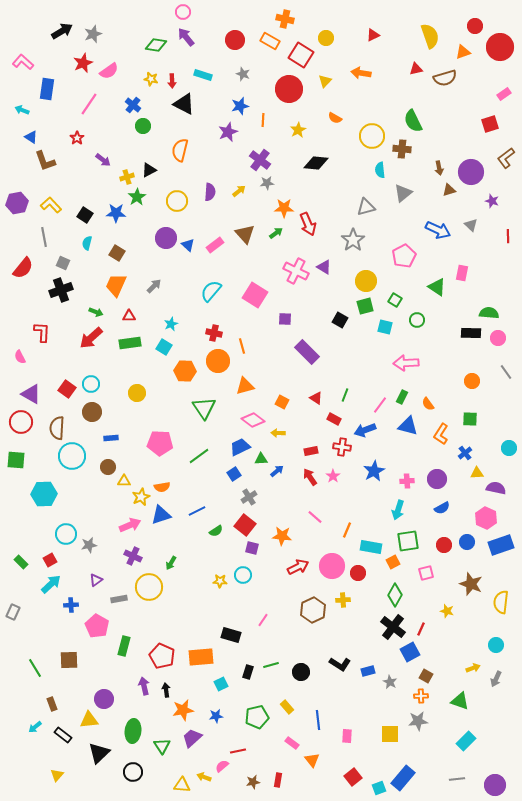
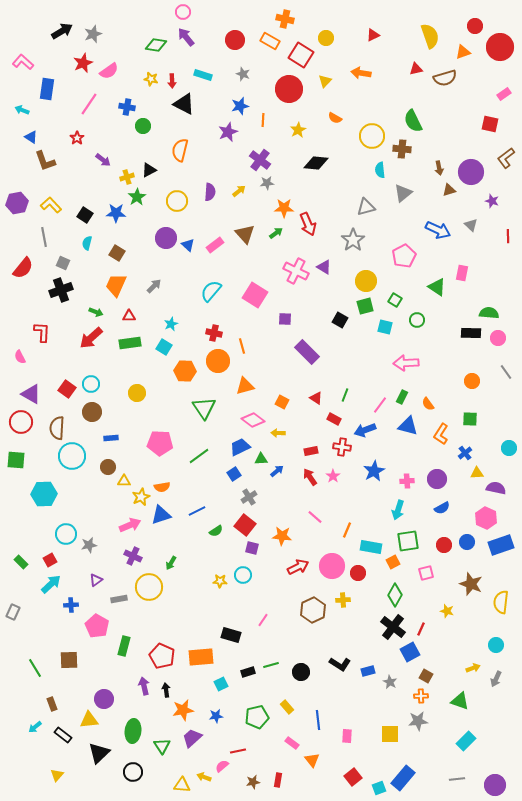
blue cross at (133, 105): moved 6 px left, 2 px down; rotated 28 degrees counterclockwise
red square at (490, 124): rotated 30 degrees clockwise
black rectangle at (248, 672): rotated 56 degrees clockwise
